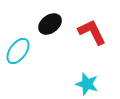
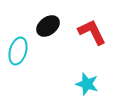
black ellipse: moved 2 px left, 2 px down
cyan ellipse: rotated 20 degrees counterclockwise
